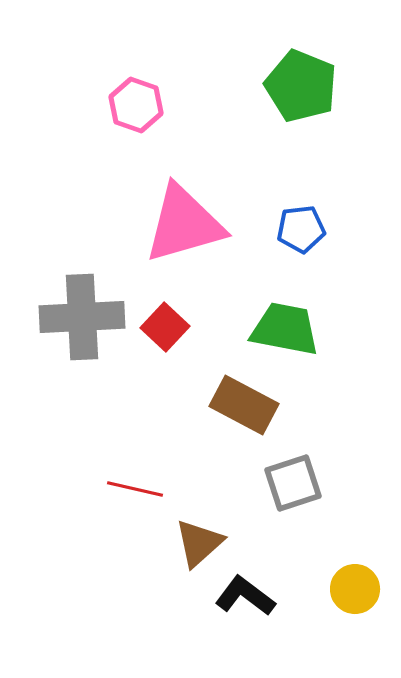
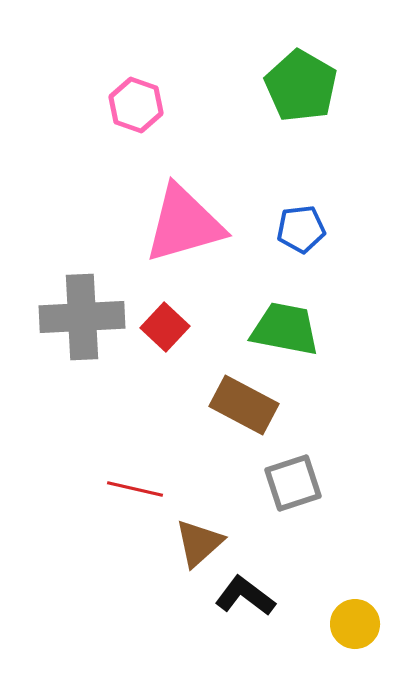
green pentagon: rotated 8 degrees clockwise
yellow circle: moved 35 px down
